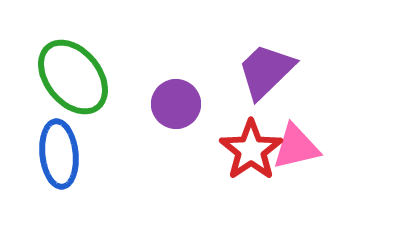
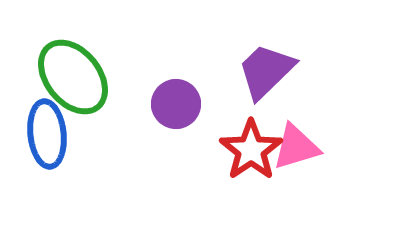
pink triangle: rotated 4 degrees counterclockwise
blue ellipse: moved 12 px left, 20 px up
